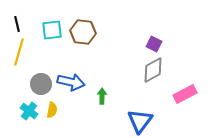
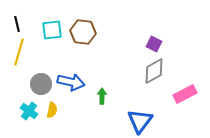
gray diamond: moved 1 px right, 1 px down
